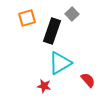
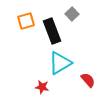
orange square: moved 1 px left, 3 px down
black rectangle: rotated 40 degrees counterclockwise
red star: moved 2 px left, 1 px down
